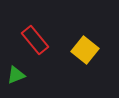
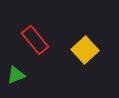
yellow square: rotated 8 degrees clockwise
